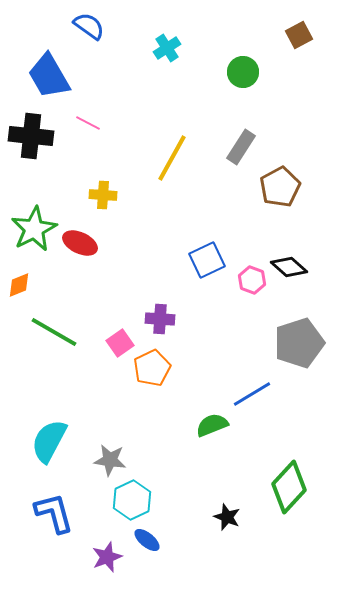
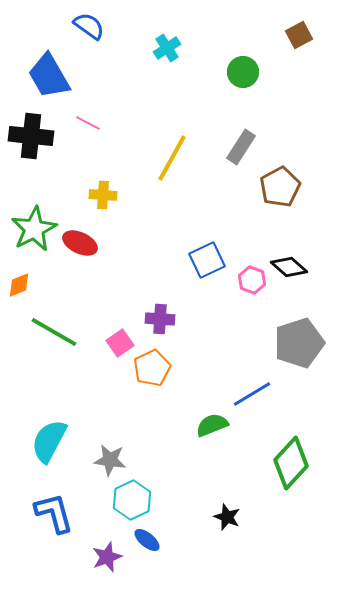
green diamond: moved 2 px right, 24 px up
